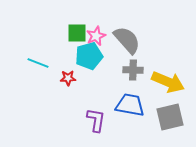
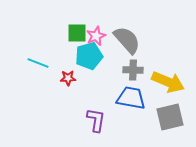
blue trapezoid: moved 1 px right, 7 px up
